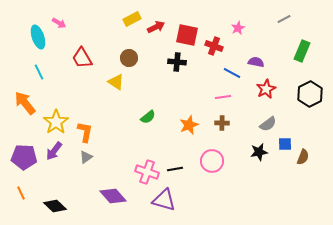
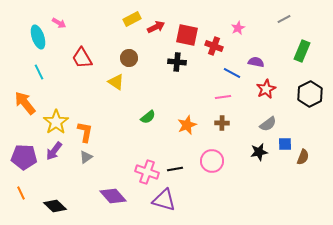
orange star: moved 2 px left
